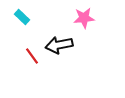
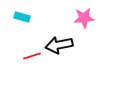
cyan rectangle: rotated 28 degrees counterclockwise
red line: rotated 72 degrees counterclockwise
